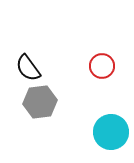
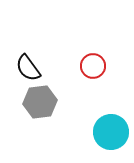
red circle: moved 9 px left
